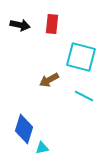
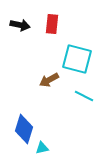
cyan square: moved 4 px left, 2 px down
